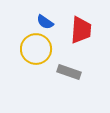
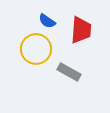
blue semicircle: moved 2 px right, 1 px up
gray rectangle: rotated 10 degrees clockwise
